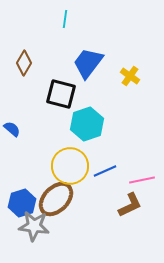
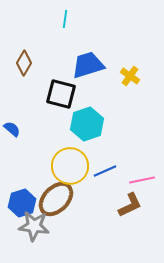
blue trapezoid: moved 2 px down; rotated 36 degrees clockwise
